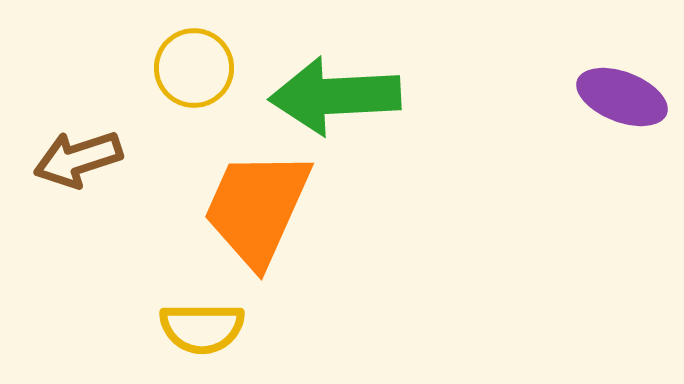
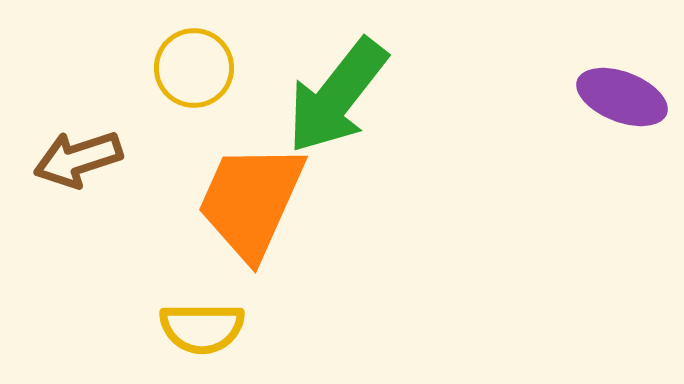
green arrow: moved 2 px right; rotated 49 degrees counterclockwise
orange trapezoid: moved 6 px left, 7 px up
